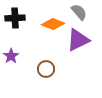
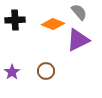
black cross: moved 2 px down
purple star: moved 1 px right, 16 px down
brown circle: moved 2 px down
